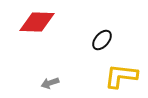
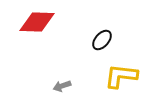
gray arrow: moved 12 px right, 3 px down
